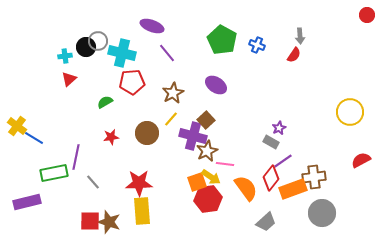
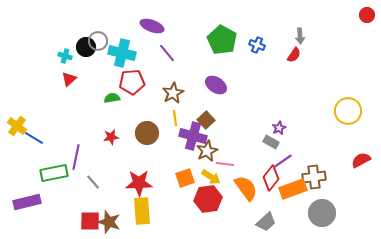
cyan cross at (65, 56): rotated 24 degrees clockwise
green semicircle at (105, 102): moved 7 px right, 4 px up; rotated 21 degrees clockwise
yellow circle at (350, 112): moved 2 px left, 1 px up
yellow line at (171, 119): moved 4 px right, 1 px up; rotated 49 degrees counterclockwise
orange square at (197, 182): moved 12 px left, 4 px up
